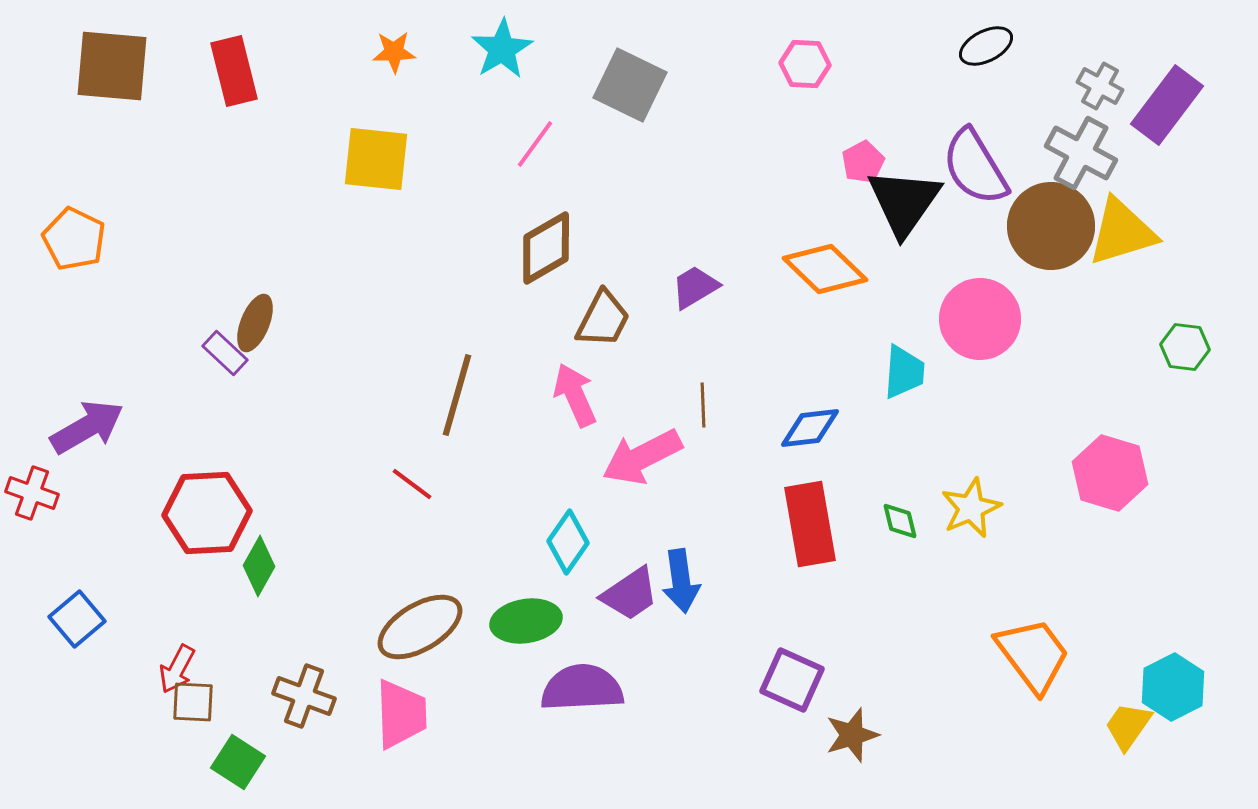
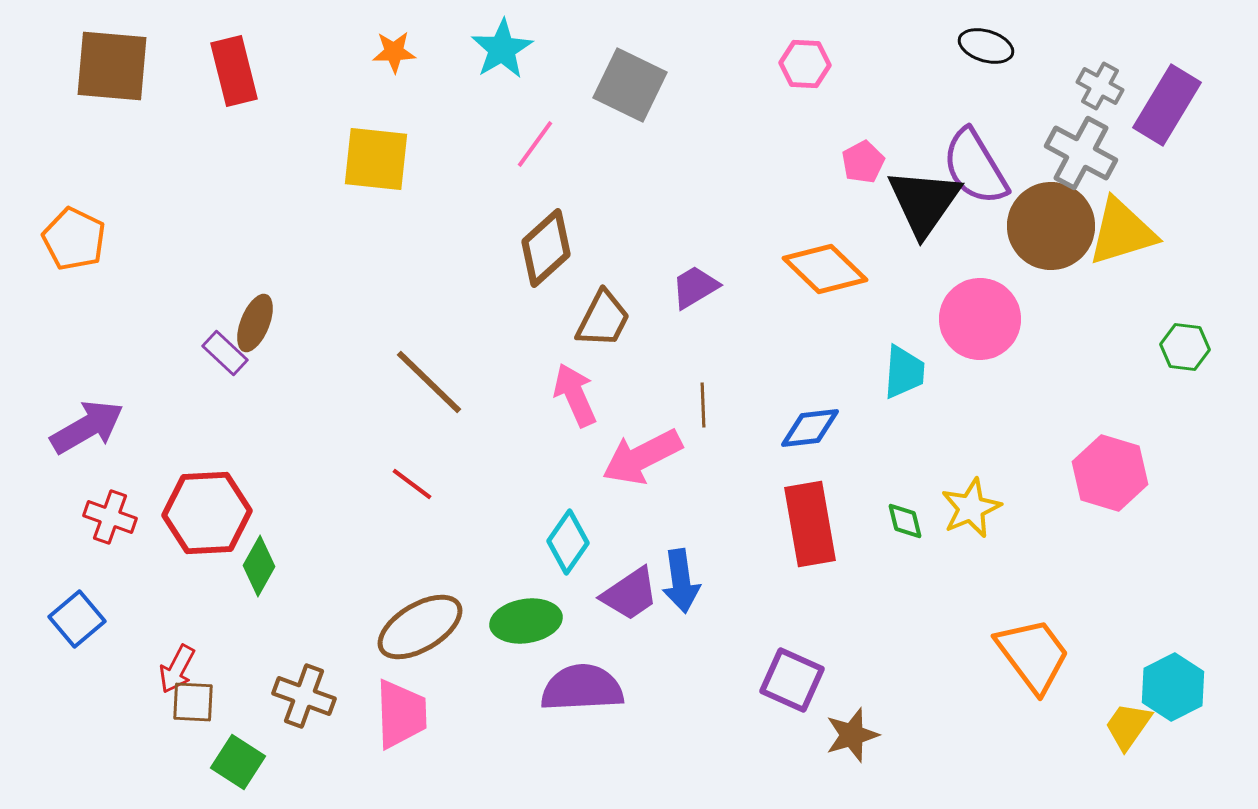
black ellipse at (986, 46): rotated 44 degrees clockwise
purple rectangle at (1167, 105): rotated 6 degrees counterclockwise
black triangle at (904, 202): moved 20 px right
brown diamond at (546, 248): rotated 12 degrees counterclockwise
brown line at (457, 395): moved 28 px left, 13 px up; rotated 62 degrees counterclockwise
red cross at (32, 493): moved 78 px right, 24 px down
green diamond at (900, 521): moved 5 px right
